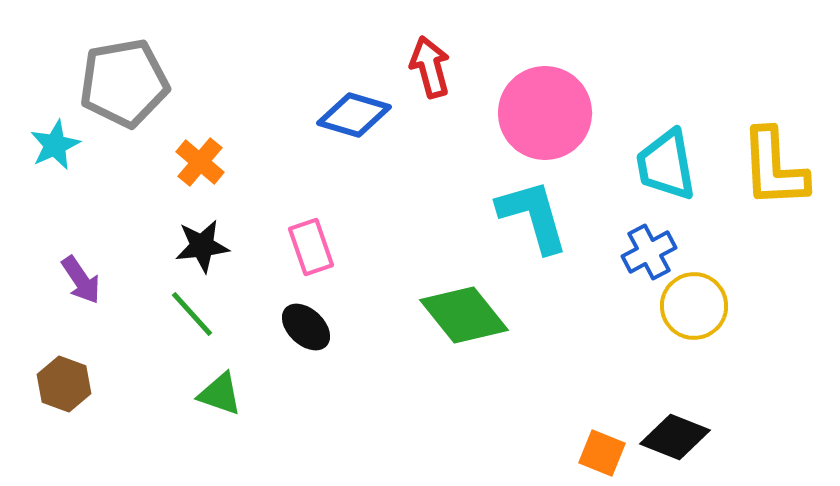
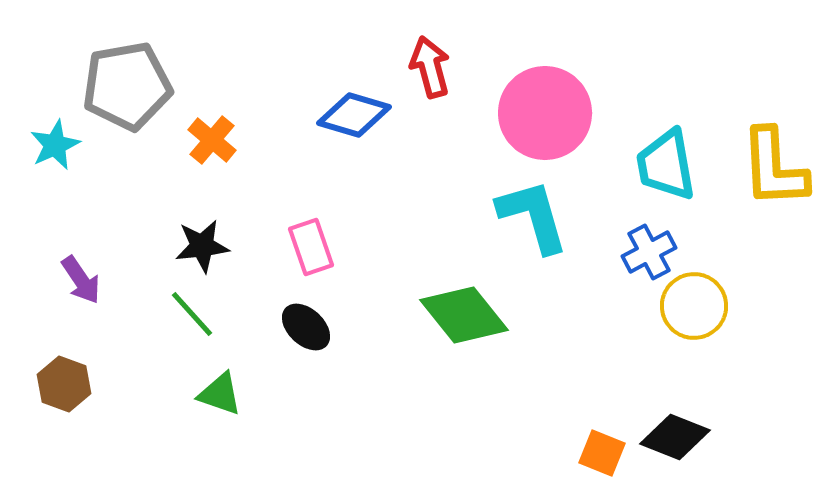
gray pentagon: moved 3 px right, 3 px down
orange cross: moved 12 px right, 22 px up
